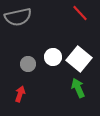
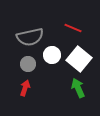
red line: moved 7 px left, 15 px down; rotated 24 degrees counterclockwise
gray semicircle: moved 12 px right, 20 px down
white circle: moved 1 px left, 2 px up
red arrow: moved 5 px right, 6 px up
